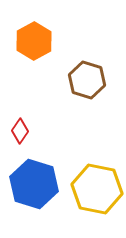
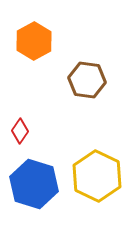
brown hexagon: rotated 9 degrees counterclockwise
yellow hexagon: moved 13 px up; rotated 15 degrees clockwise
